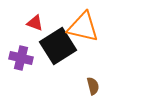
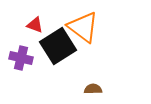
red triangle: moved 2 px down
orange triangle: rotated 24 degrees clockwise
brown semicircle: moved 3 px down; rotated 78 degrees counterclockwise
